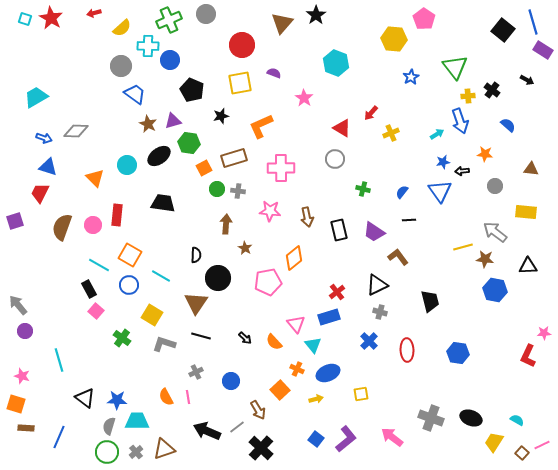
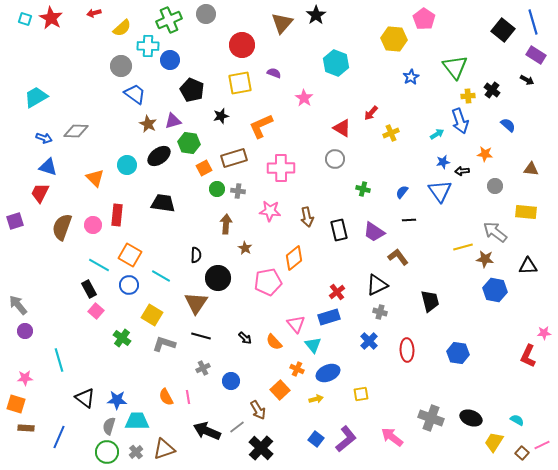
purple rectangle at (543, 50): moved 7 px left, 5 px down
gray cross at (196, 372): moved 7 px right, 4 px up
pink star at (22, 376): moved 3 px right, 2 px down; rotated 21 degrees counterclockwise
